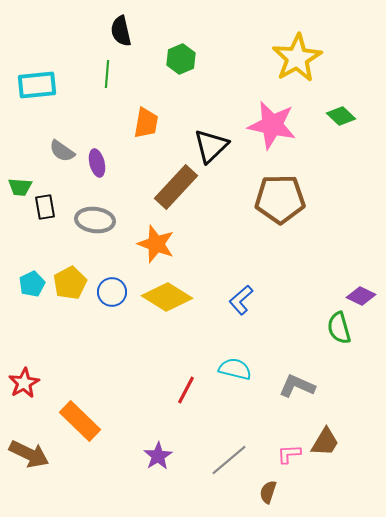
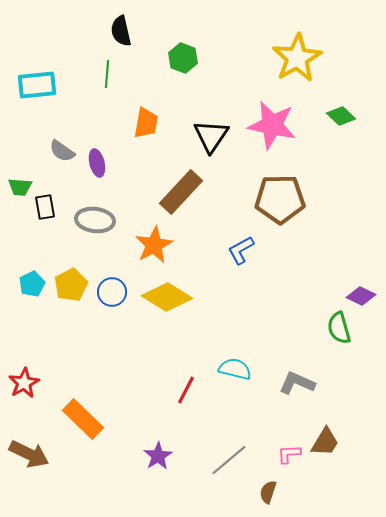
green hexagon: moved 2 px right, 1 px up; rotated 16 degrees counterclockwise
black triangle: moved 10 px up; rotated 12 degrees counterclockwise
brown rectangle: moved 5 px right, 5 px down
orange star: moved 2 px left, 1 px down; rotated 24 degrees clockwise
yellow pentagon: moved 1 px right, 2 px down
blue L-shape: moved 50 px up; rotated 12 degrees clockwise
gray L-shape: moved 3 px up
orange rectangle: moved 3 px right, 2 px up
